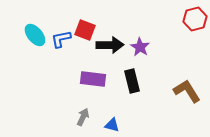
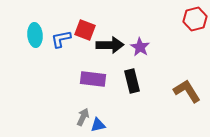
cyan ellipse: rotated 35 degrees clockwise
blue triangle: moved 14 px left; rotated 28 degrees counterclockwise
